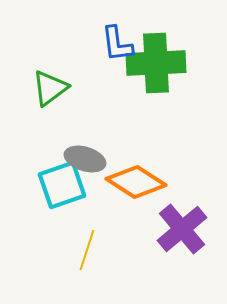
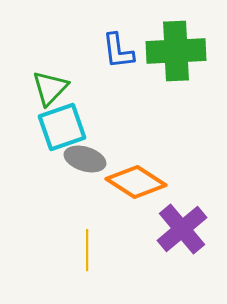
blue L-shape: moved 1 px right, 7 px down
green cross: moved 20 px right, 12 px up
green triangle: rotated 9 degrees counterclockwise
cyan square: moved 58 px up
yellow line: rotated 18 degrees counterclockwise
